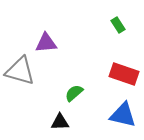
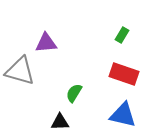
green rectangle: moved 4 px right, 10 px down; rotated 63 degrees clockwise
green semicircle: rotated 18 degrees counterclockwise
